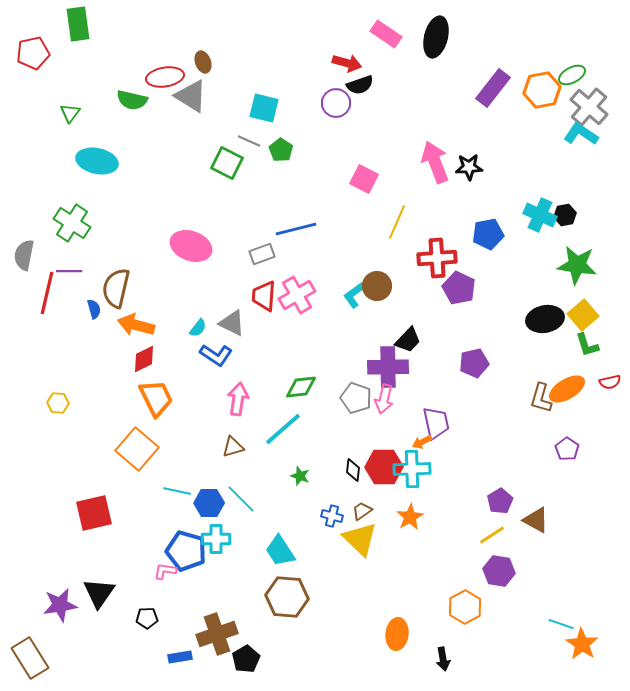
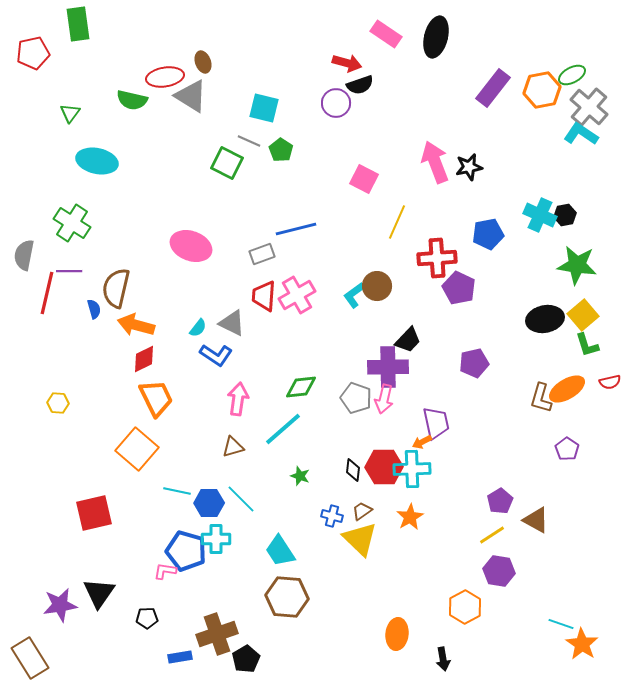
black star at (469, 167): rotated 8 degrees counterclockwise
